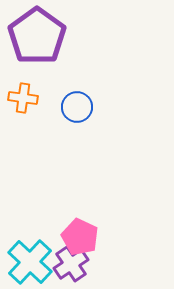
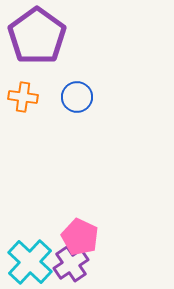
orange cross: moved 1 px up
blue circle: moved 10 px up
